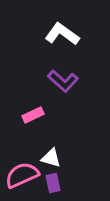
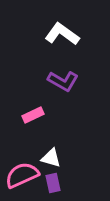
purple L-shape: rotated 12 degrees counterclockwise
